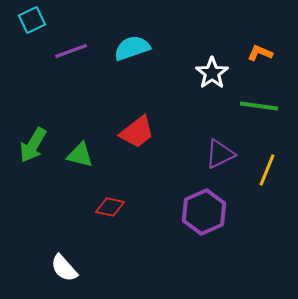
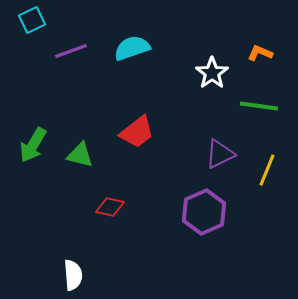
white semicircle: moved 9 px right, 7 px down; rotated 144 degrees counterclockwise
